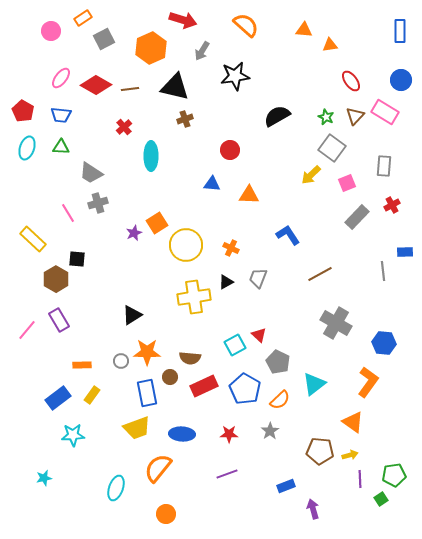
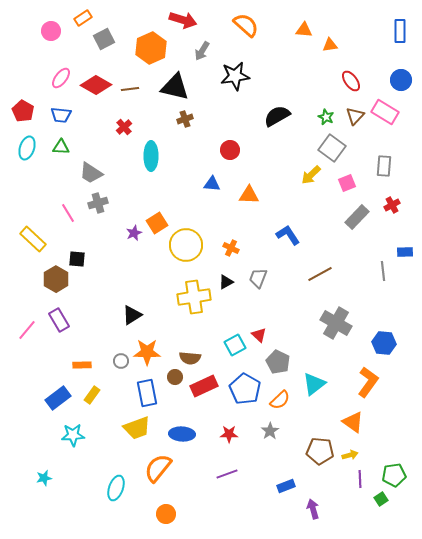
brown circle at (170, 377): moved 5 px right
